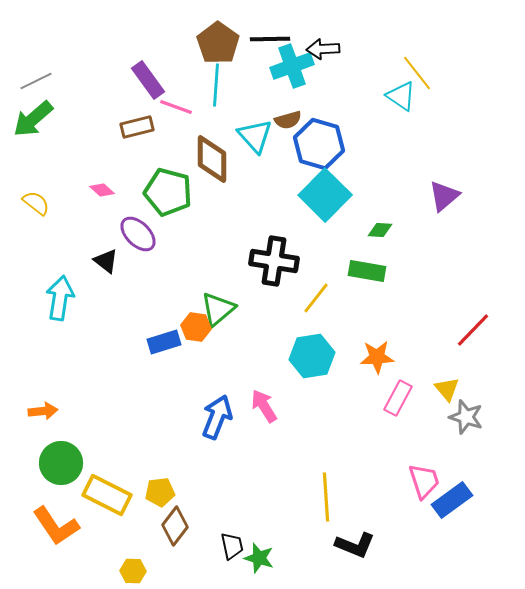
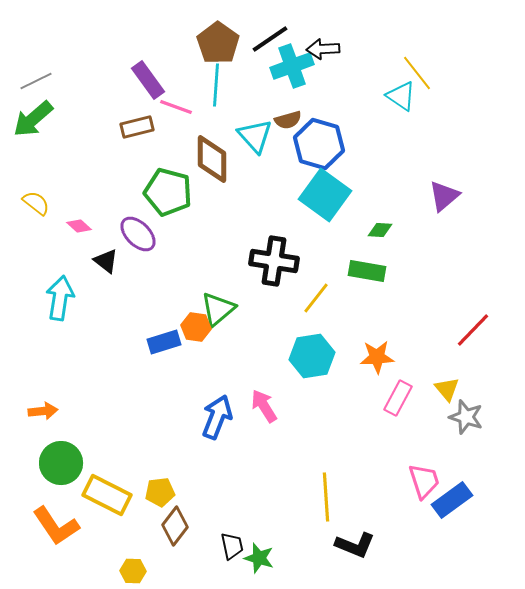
black line at (270, 39): rotated 33 degrees counterclockwise
pink diamond at (102, 190): moved 23 px left, 36 px down
cyan square at (325, 195): rotated 9 degrees counterclockwise
